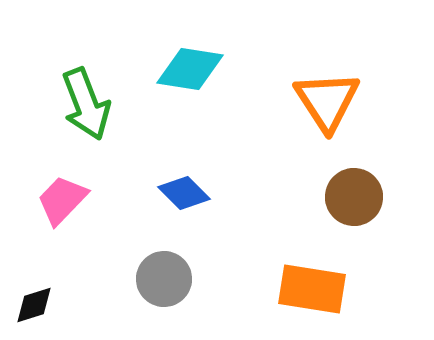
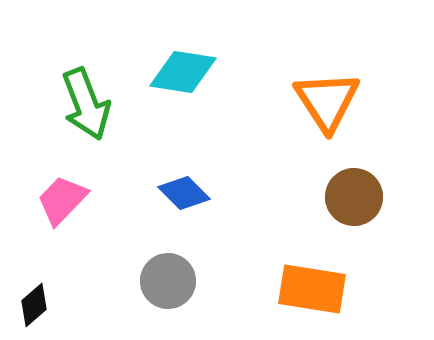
cyan diamond: moved 7 px left, 3 px down
gray circle: moved 4 px right, 2 px down
black diamond: rotated 24 degrees counterclockwise
